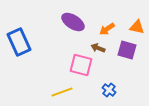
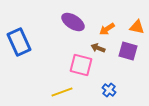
purple square: moved 1 px right, 1 px down
